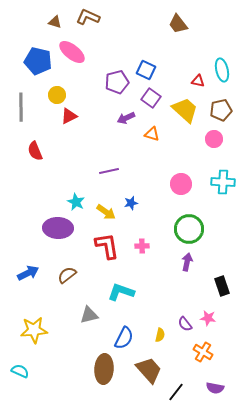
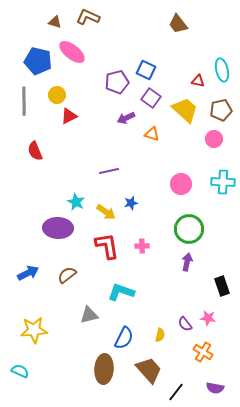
gray line at (21, 107): moved 3 px right, 6 px up
